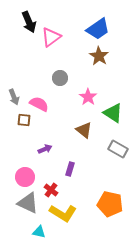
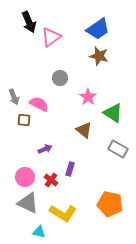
brown star: rotated 18 degrees counterclockwise
red cross: moved 10 px up
